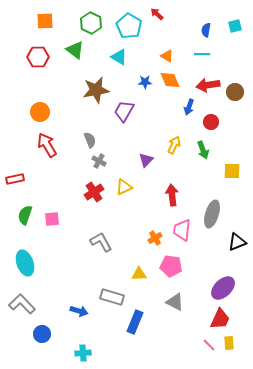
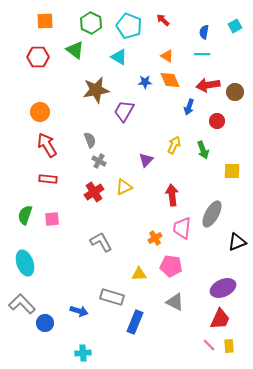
red arrow at (157, 14): moved 6 px right, 6 px down
cyan pentagon at (129, 26): rotated 10 degrees counterclockwise
cyan square at (235, 26): rotated 16 degrees counterclockwise
blue semicircle at (206, 30): moved 2 px left, 2 px down
red circle at (211, 122): moved 6 px right, 1 px up
red rectangle at (15, 179): moved 33 px right; rotated 18 degrees clockwise
gray ellipse at (212, 214): rotated 12 degrees clockwise
pink trapezoid at (182, 230): moved 2 px up
purple ellipse at (223, 288): rotated 20 degrees clockwise
blue circle at (42, 334): moved 3 px right, 11 px up
yellow rectangle at (229, 343): moved 3 px down
